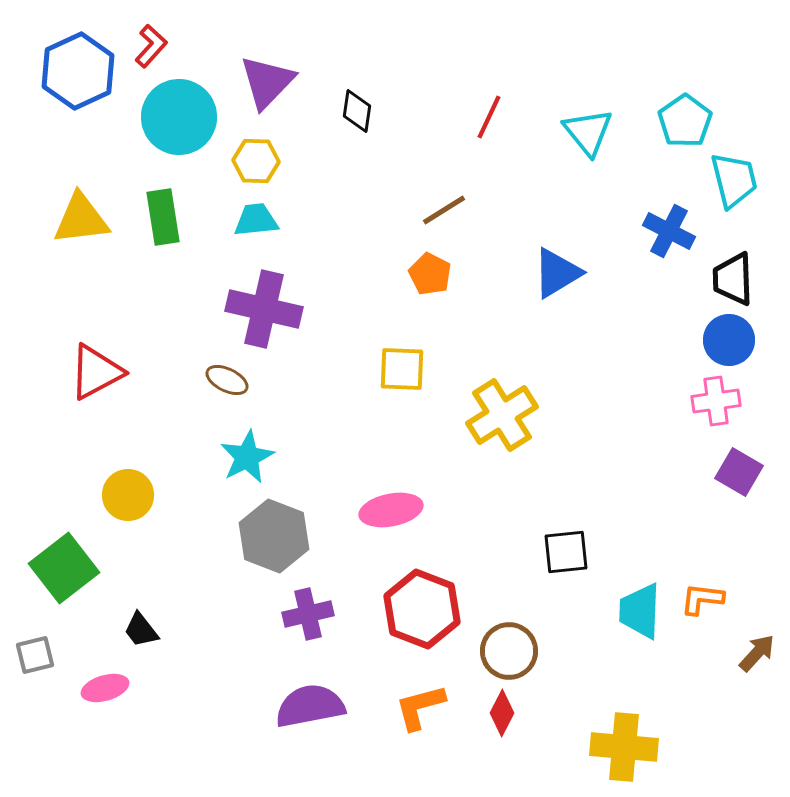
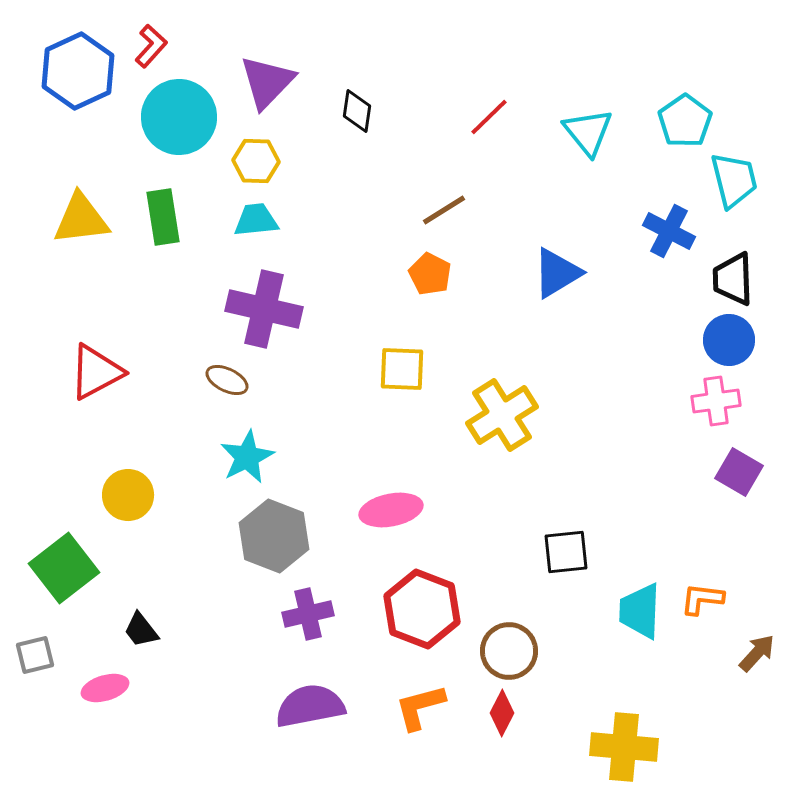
red line at (489, 117): rotated 21 degrees clockwise
